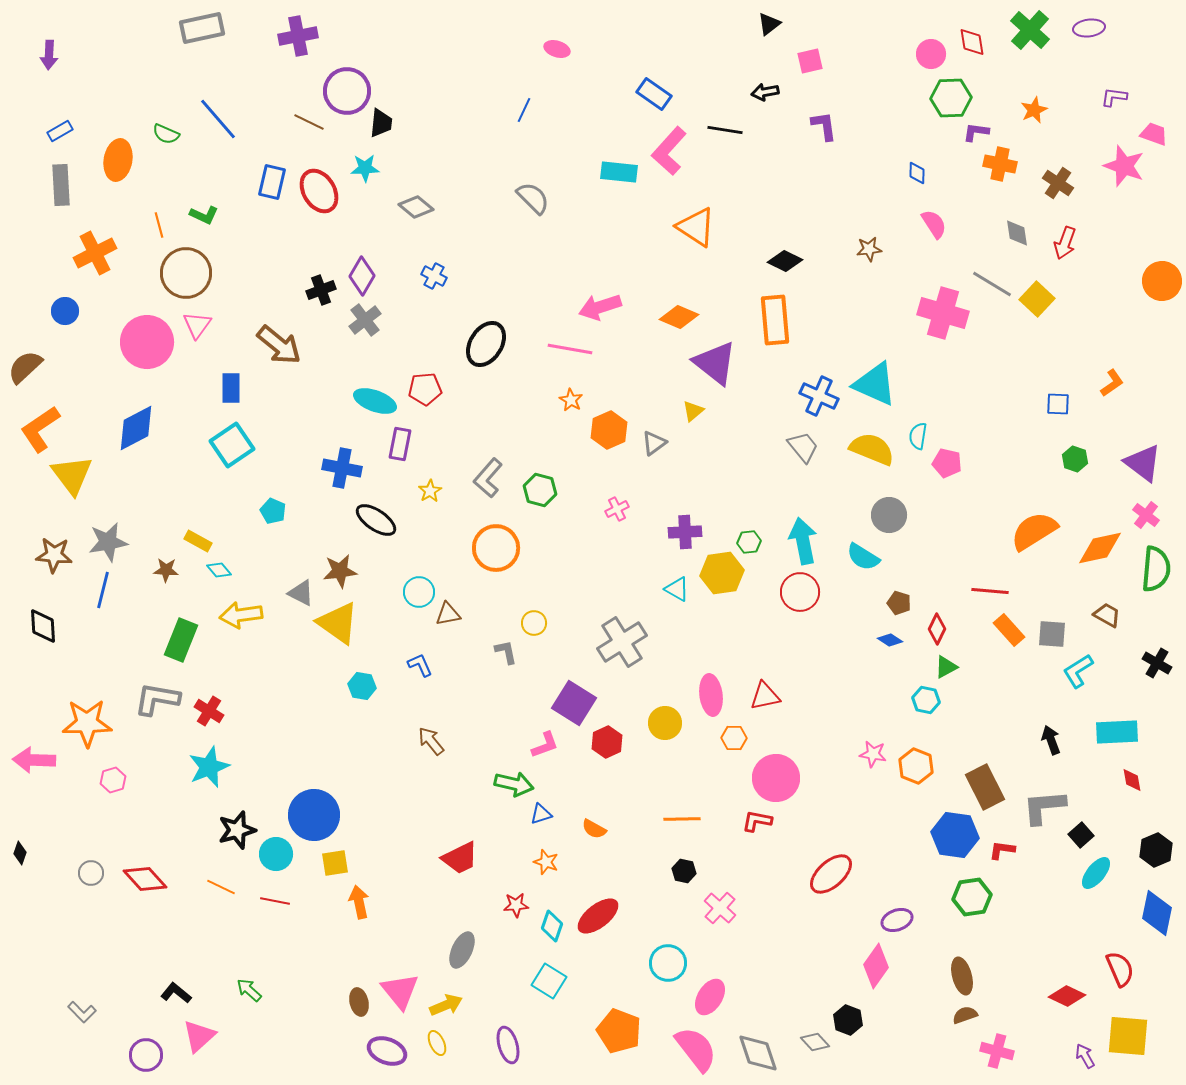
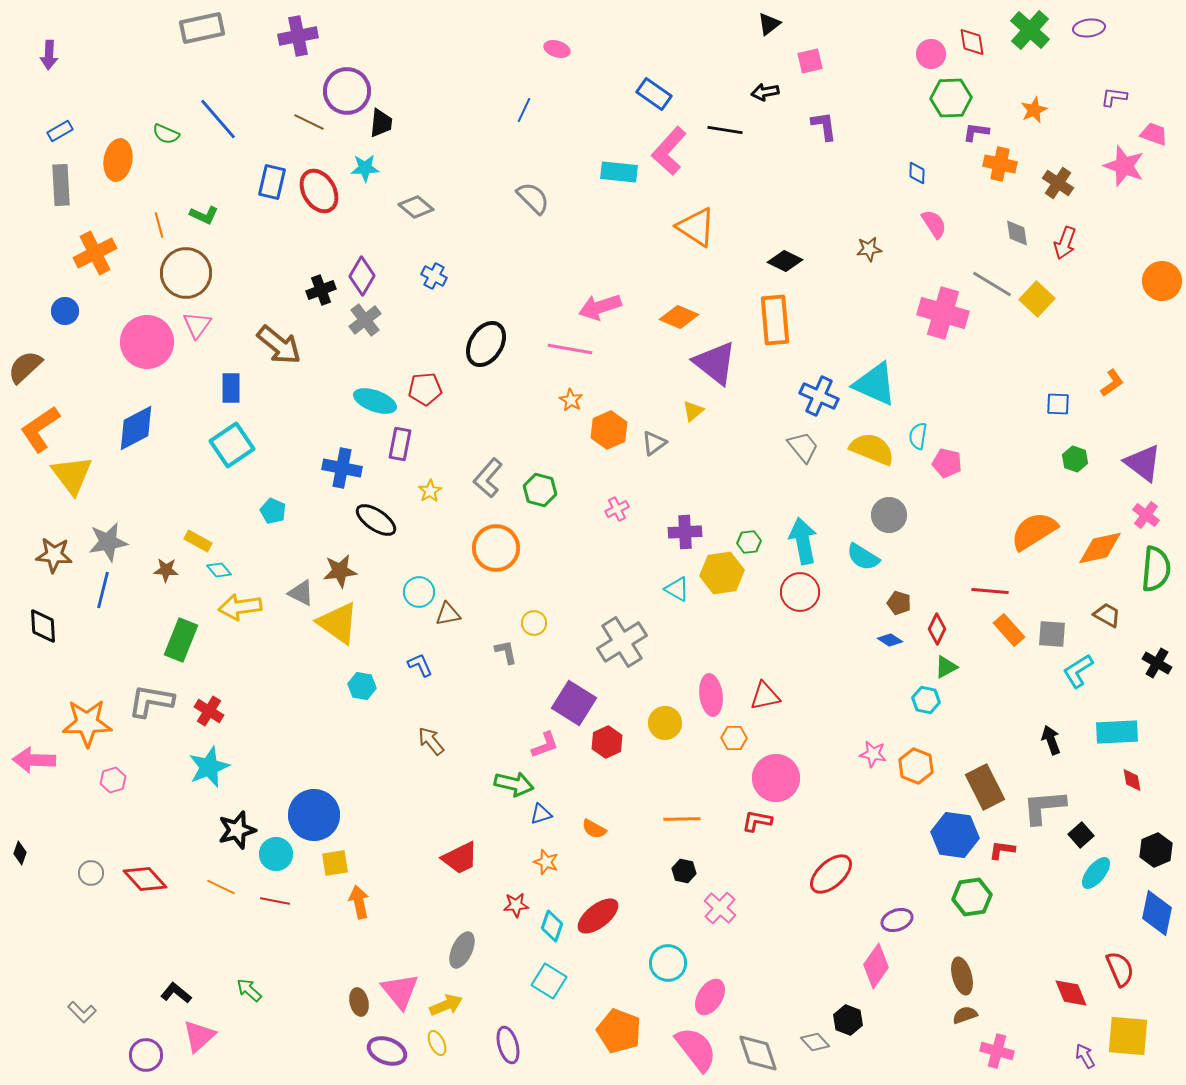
yellow arrow at (241, 615): moved 1 px left, 8 px up
gray L-shape at (157, 699): moved 6 px left, 2 px down
red diamond at (1067, 996): moved 4 px right, 3 px up; rotated 42 degrees clockwise
